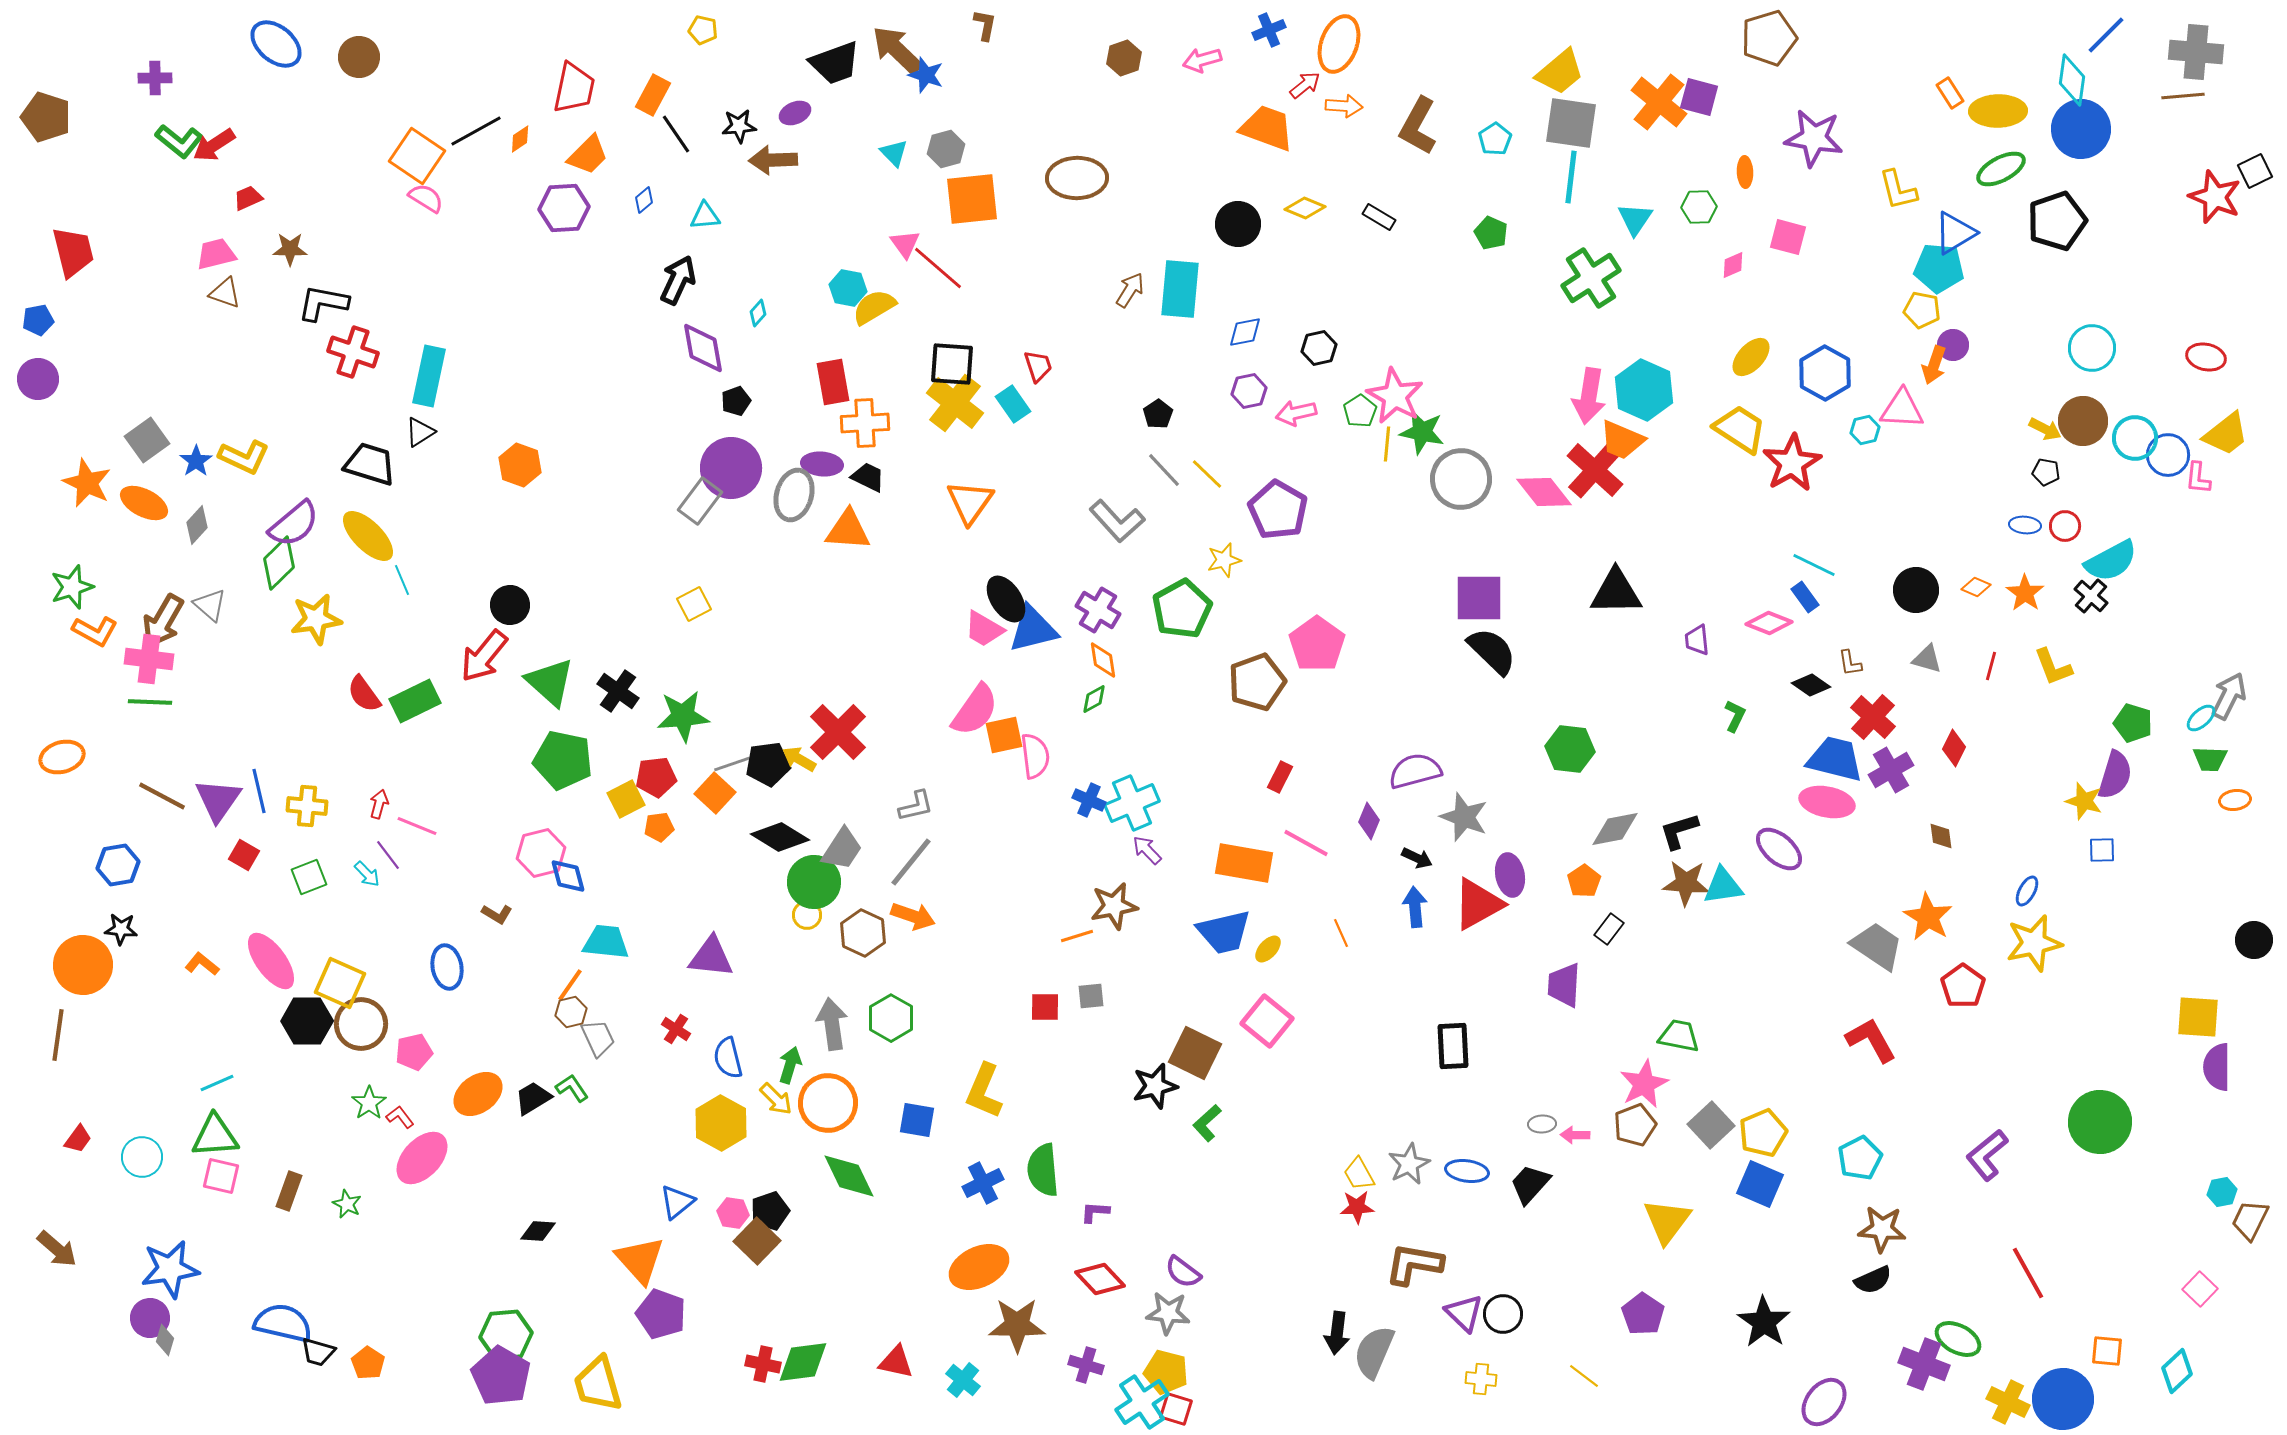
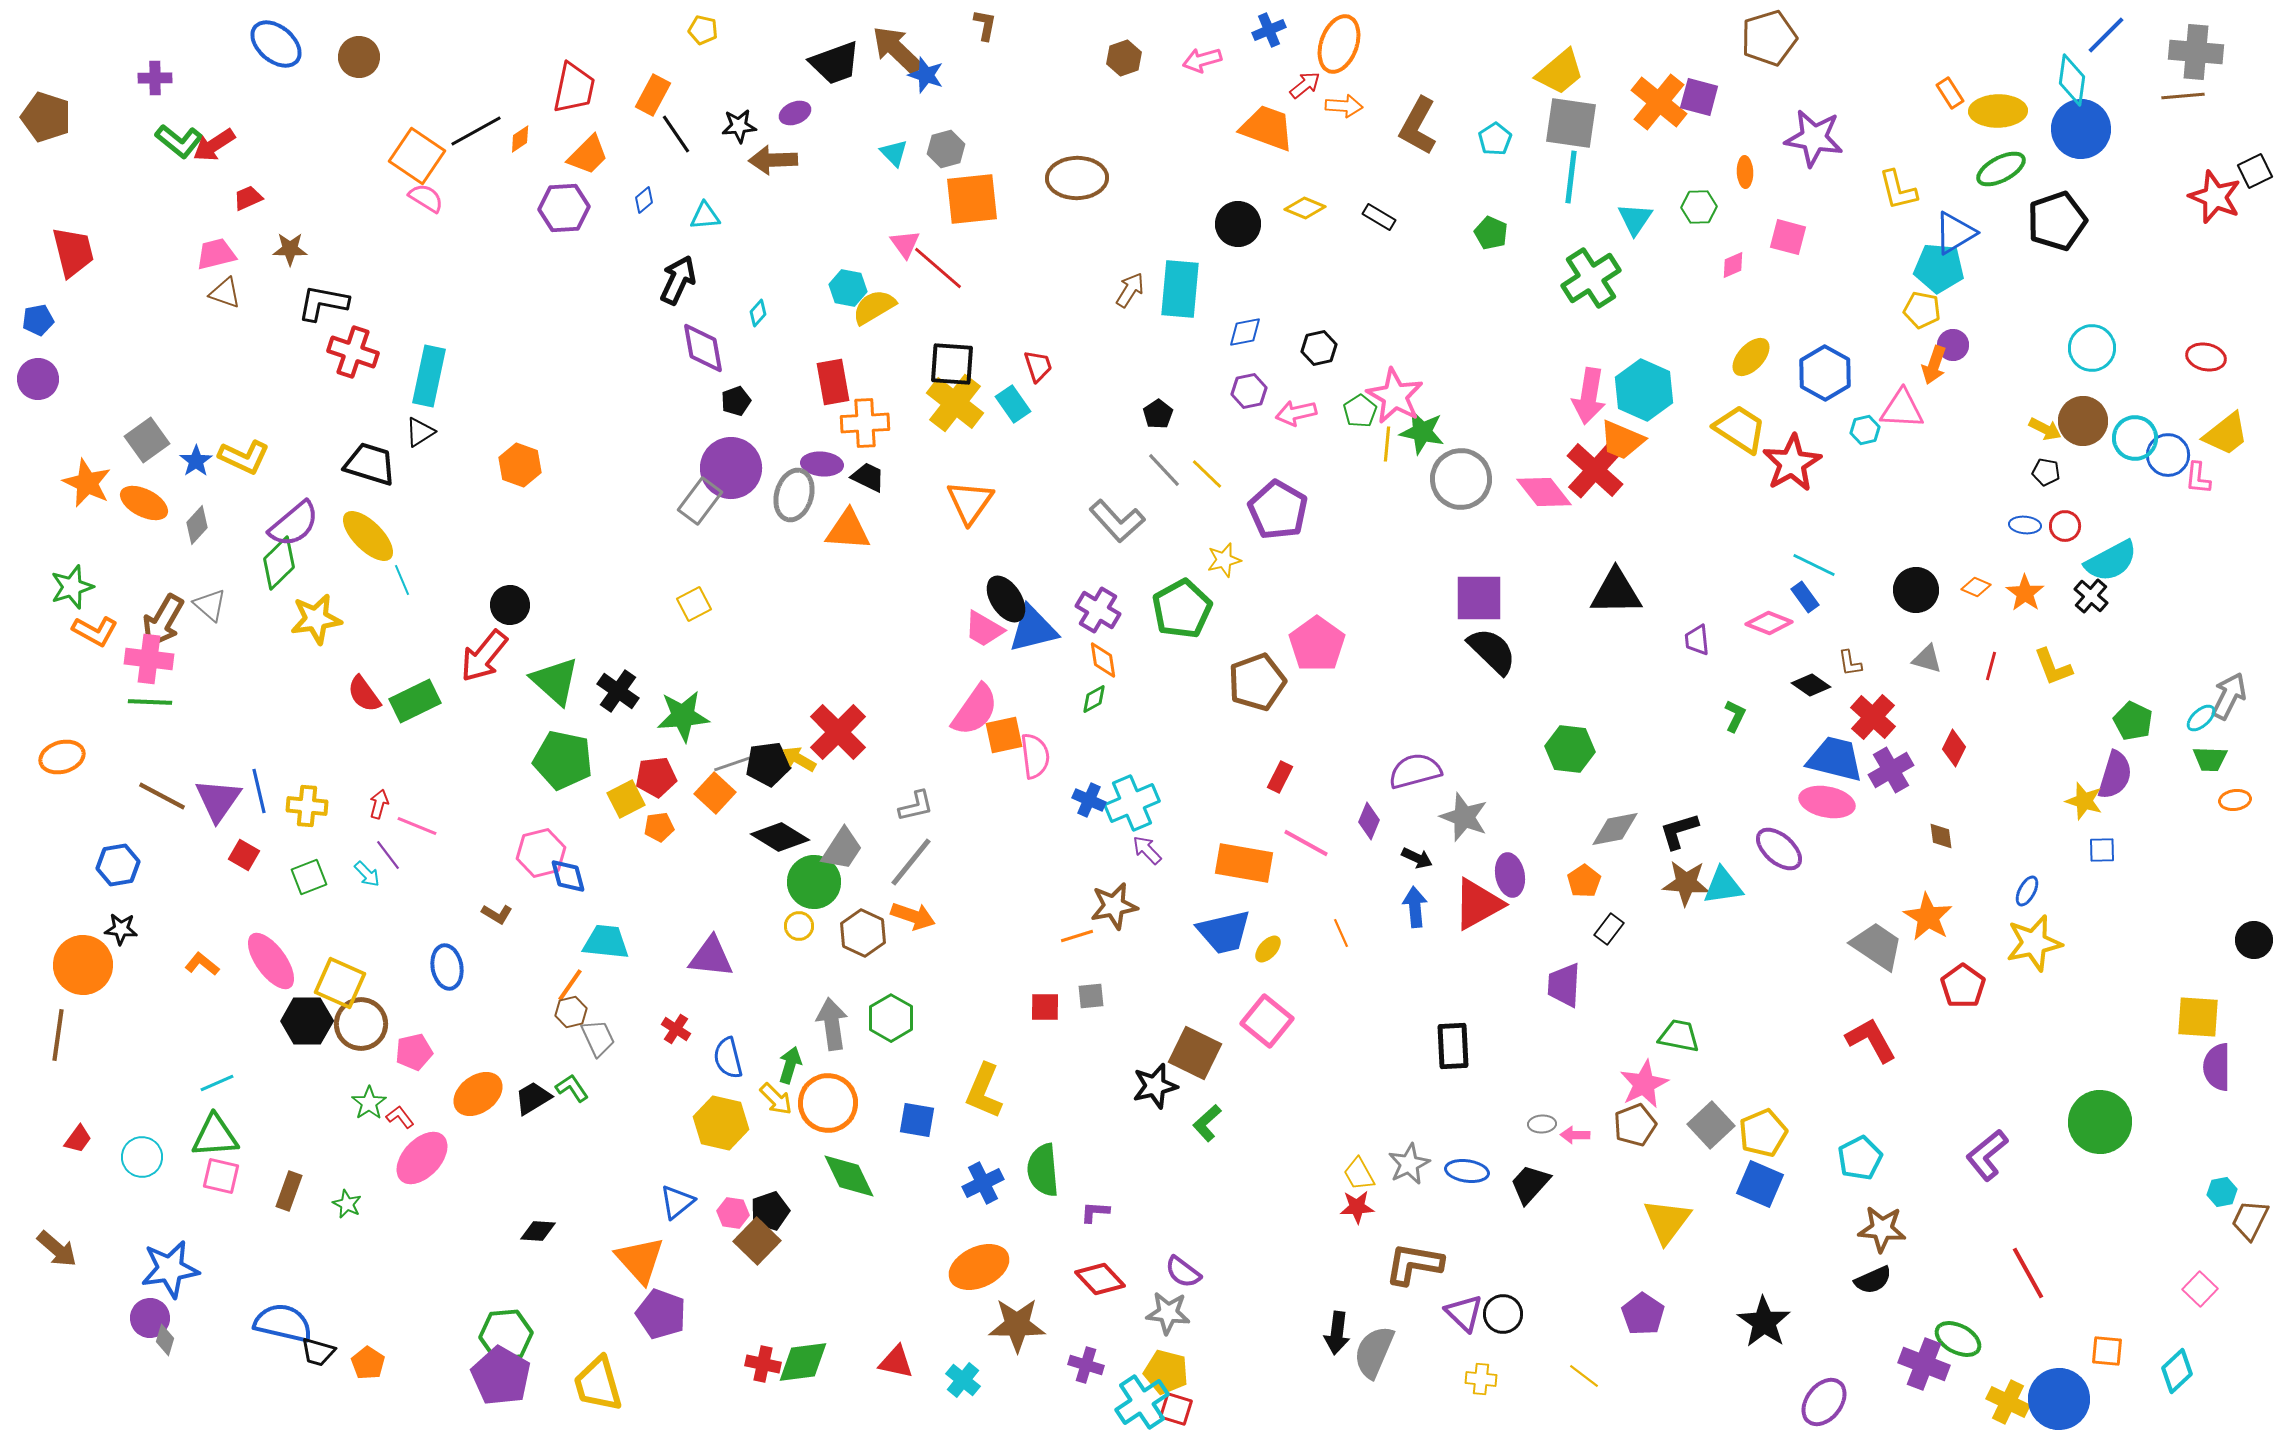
green triangle at (550, 682): moved 5 px right, 1 px up
green pentagon at (2133, 723): moved 2 px up; rotated 9 degrees clockwise
yellow circle at (807, 915): moved 8 px left, 11 px down
yellow hexagon at (721, 1123): rotated 16 degrees counterclockwise
blue circle at (2063, 1399): moved 4 px left
